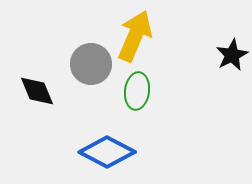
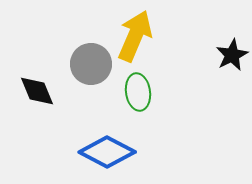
green ellipse: moved 1 px right, 1 px down; rotated 15 degrees counterclockwise
